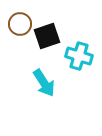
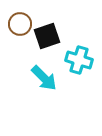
cyan cross: moved 4 px down
cyan arrow: moved 5 px up; rotated 12 degrees counterclockwise
